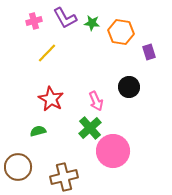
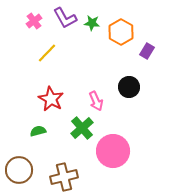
pink cross: rotated 21 degrees counterclockwise
orange hexagon: rotated 20 degrees clockwise
purple rectangle: moved 2 px left, 1 px up; rotated 49 degrees clockwise
green cross: moved 8 px left
brown circle: moved 1 px right, 3 px down
